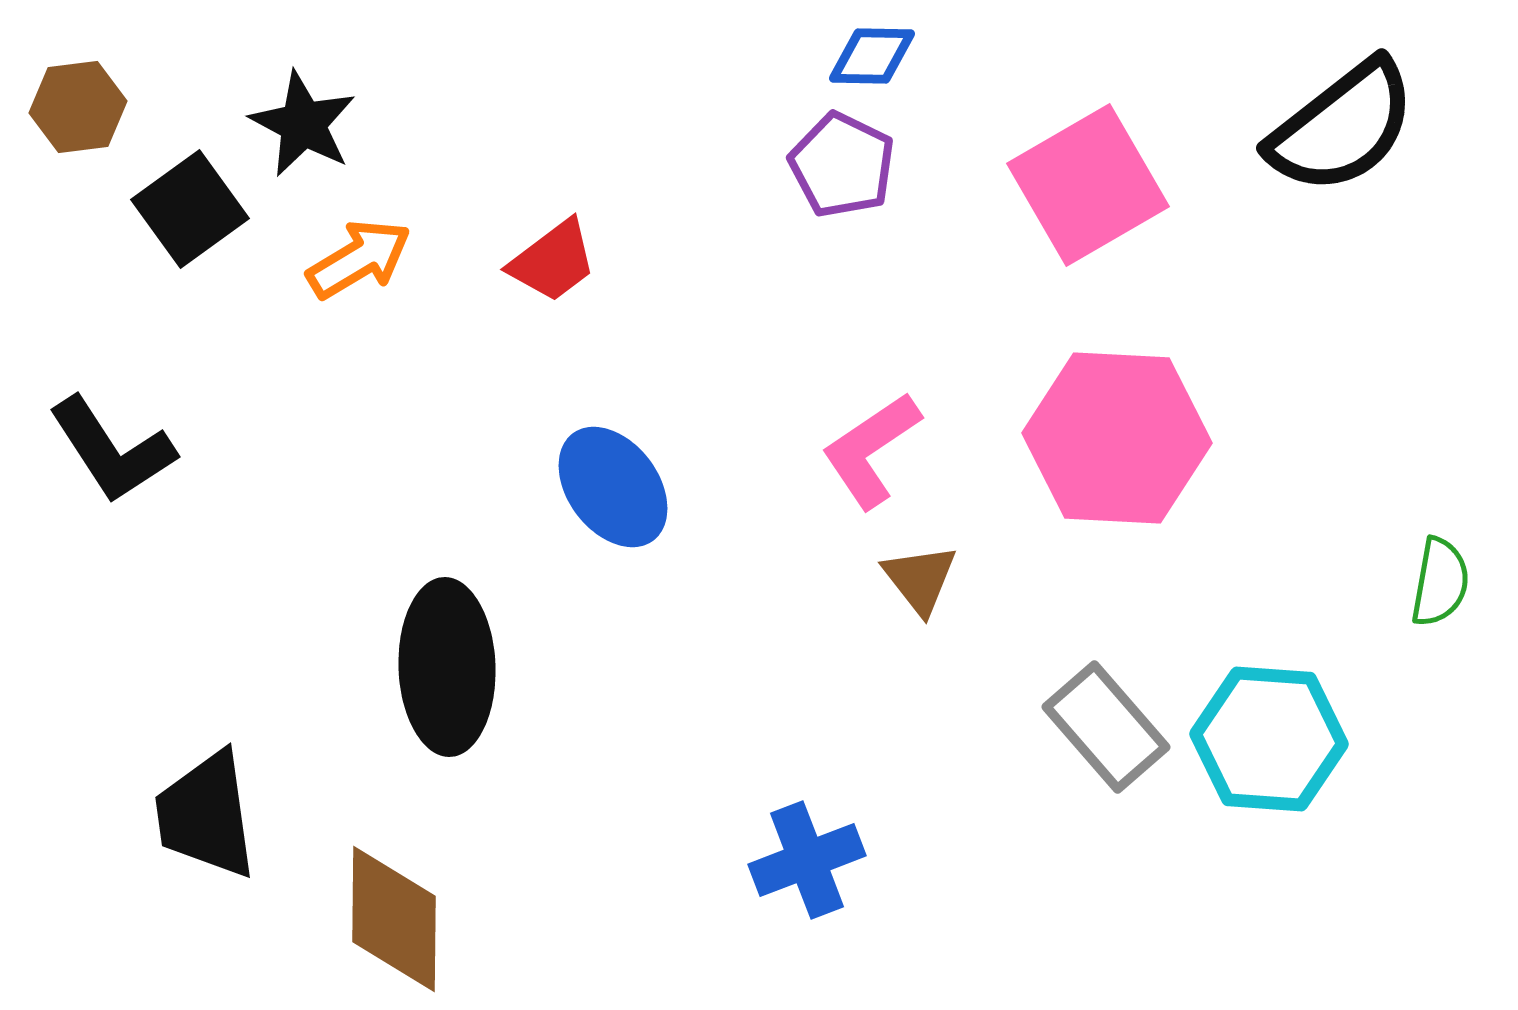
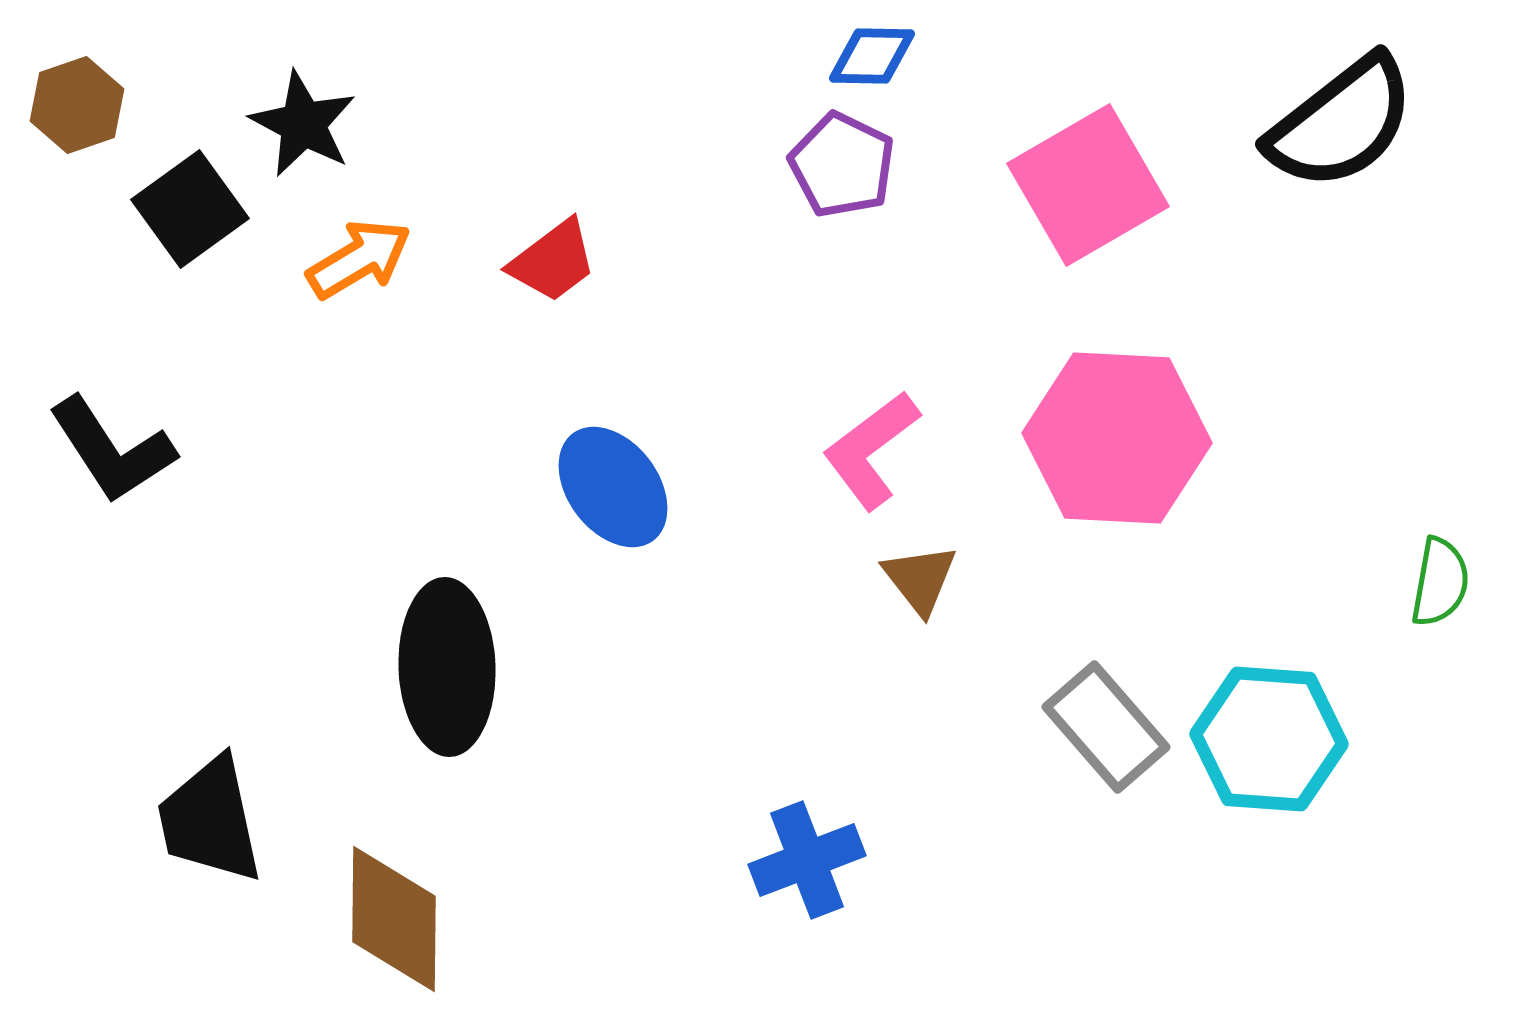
brown hexagon: moved 1 px left, 2 px up; rotated 12 degrees counterclockwise
black semicircle: moved 1 px left, 4 px up
pink L-shape: rotated 3 degrees counterclockwise
black trapezoid: moved 4 px right, 5 px down; rotated 4 degrees counterclockwise
